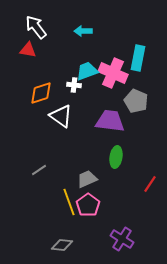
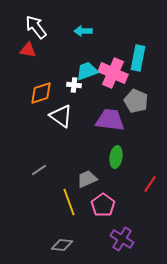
purple trapezoid: moved 1 px up
pink pentagon: moved 15 px right
